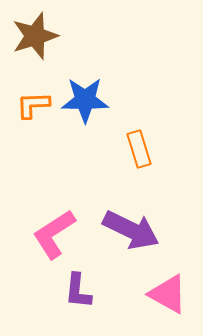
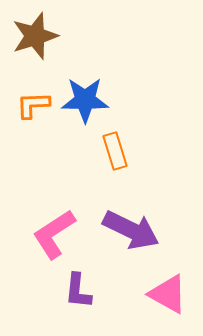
orange rectangle: moved 24 px left, 2 px down
